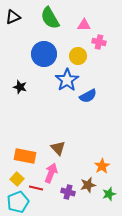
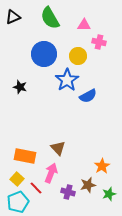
red line: rotated 32 degrees clockwise
